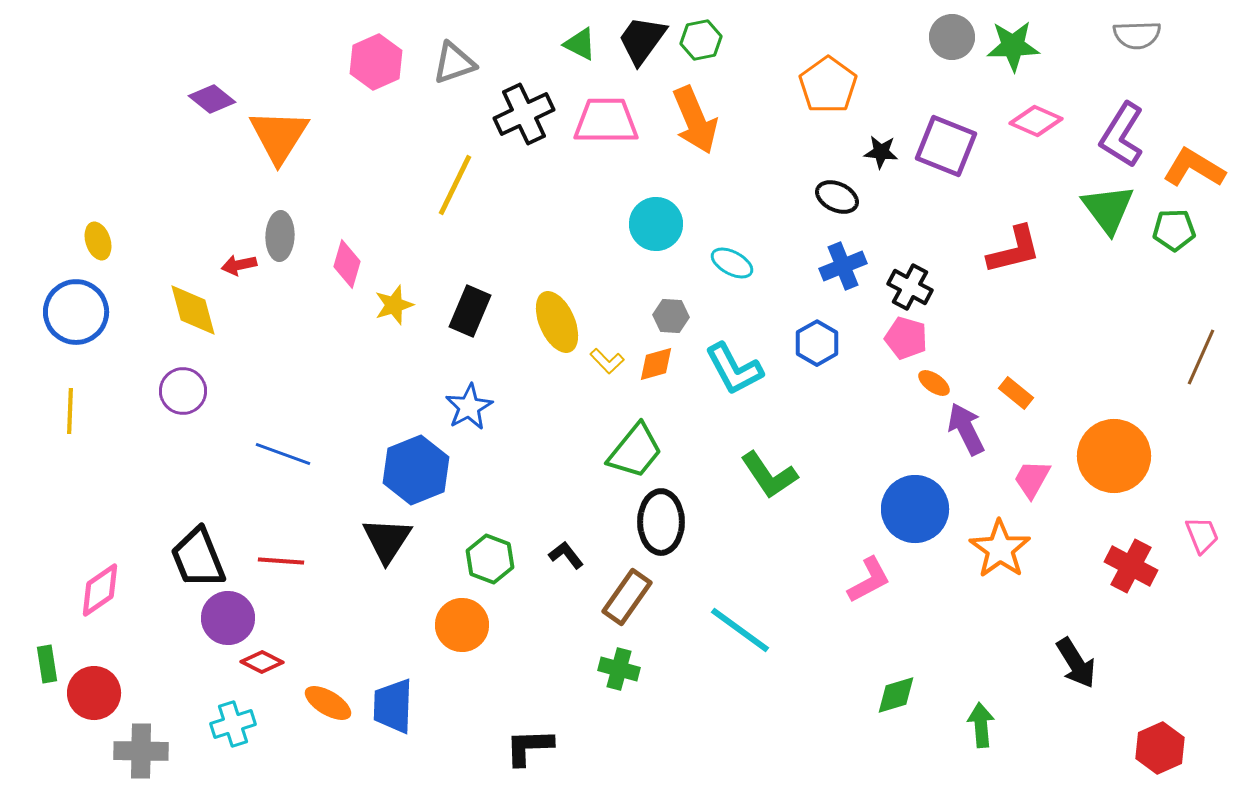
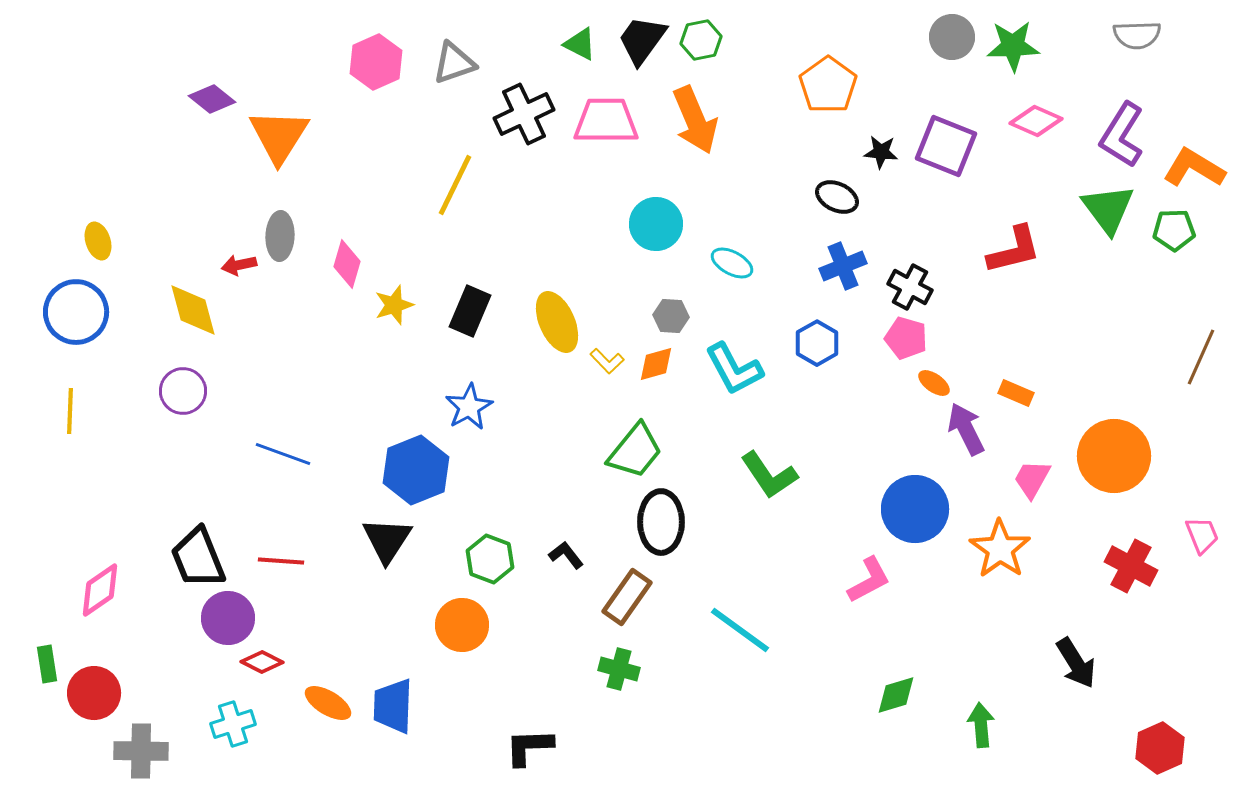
orange rectangle at (1016, 393): rotated 16 degrees counterclockwise
